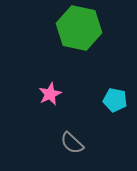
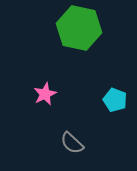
pink star: moved 5 px left
cyan pentagon: rotated 10 degrees clockwise
